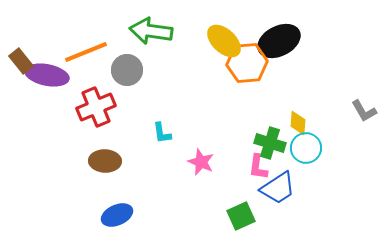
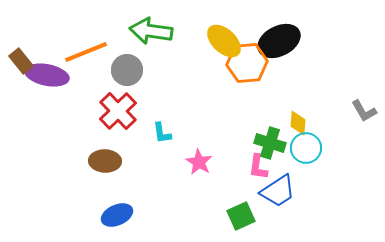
red cross: moved 22 px right, 4 px down; rotated 21 degrees counterclockwise
pink star: moved 2 px left; rotated 8 degrees clockwise
blue trapezoid: moved 3 px down
